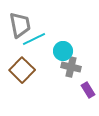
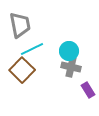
cyan line: moved 2 px left, 10 px down
cyan circle: moved 6 px right
